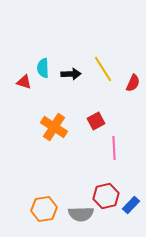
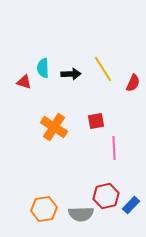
red square: rotated 18 degrees clockwise
